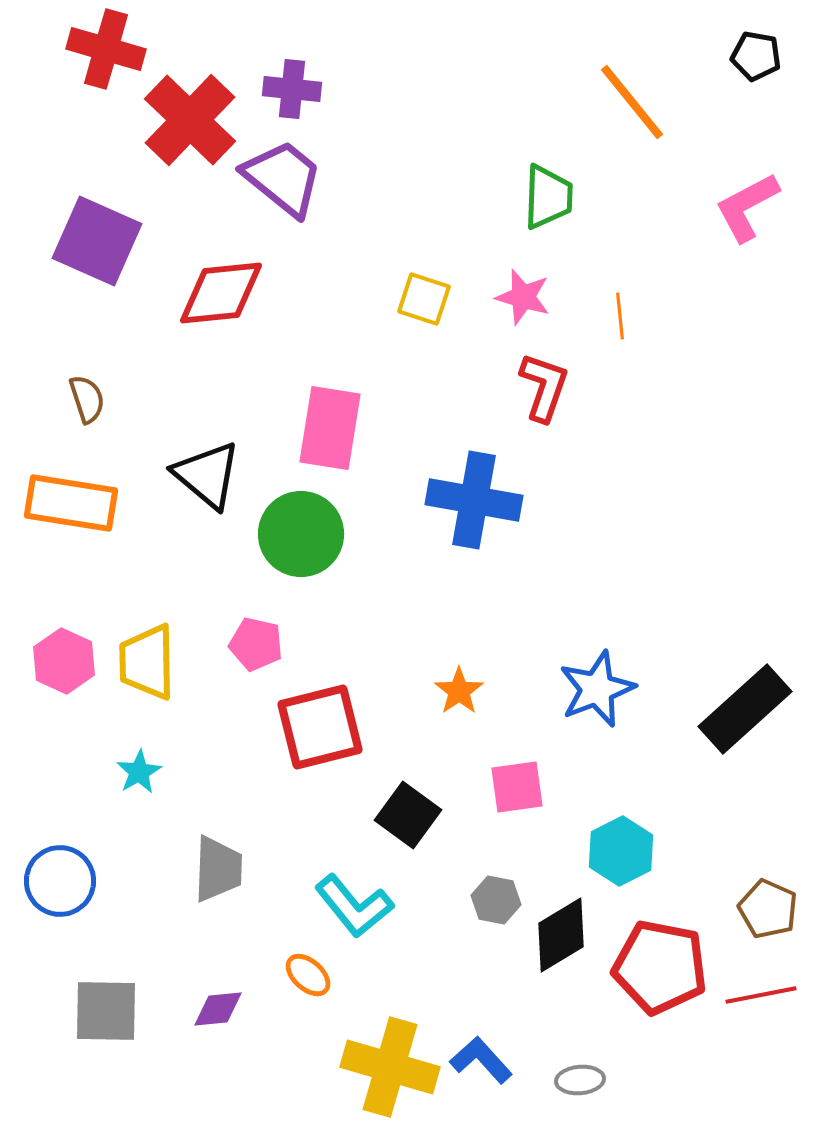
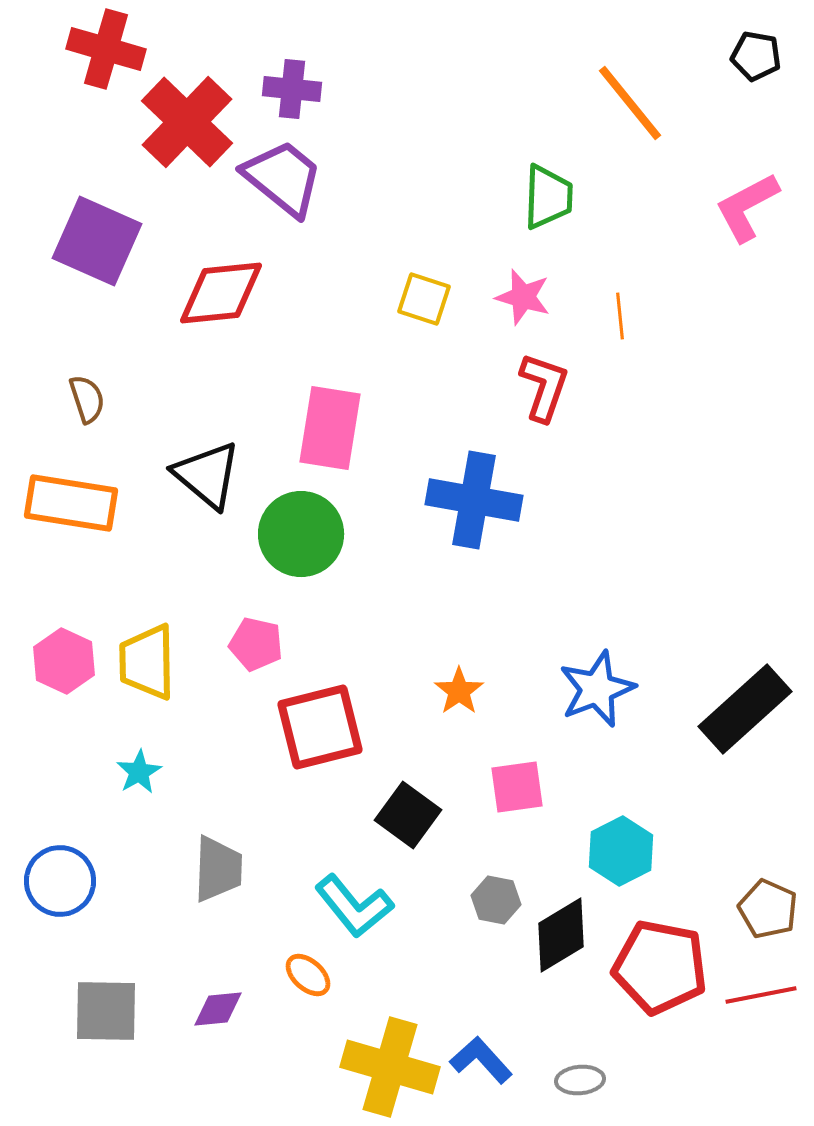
orange line at (632, 102): moved 2 px left, 1 px down
red cross at (190, 120): moved 3 px left, 2 px down
